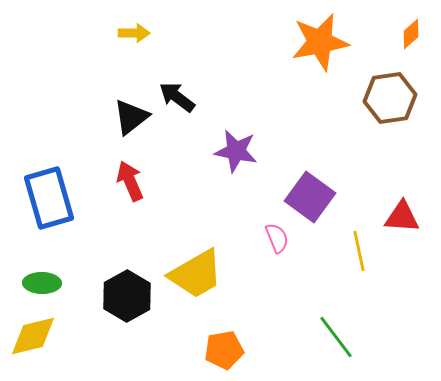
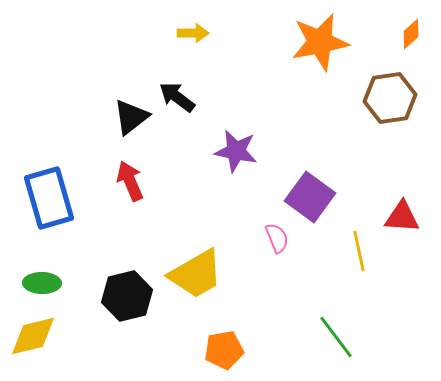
yellow arrow: moved 59 px right
black hexagon: rotated 15 degrees clockwise
